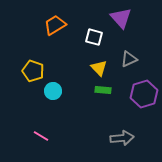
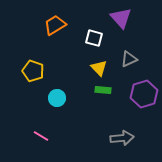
white square: moved 1 px down
cyan circle: moved 4 px right, 7 px down
